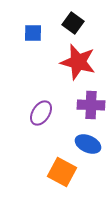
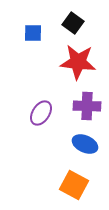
red star: rotated 9 degrees counterclockwise
purple cross: moved 4 px left, 1 px down
blue ellipse: moved 3 px left
orange square: moved 12 px right, 13 px down
